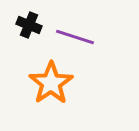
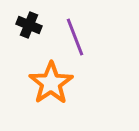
purple line: rotated 51 degrees clockwise
